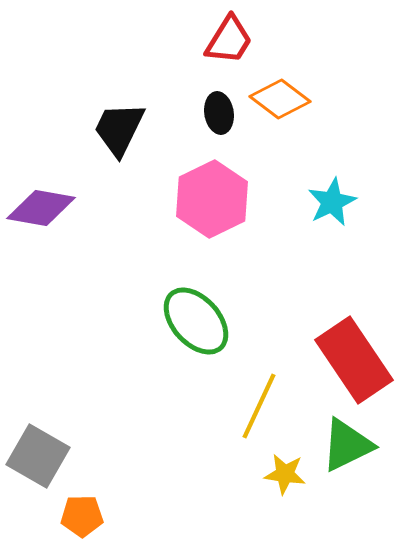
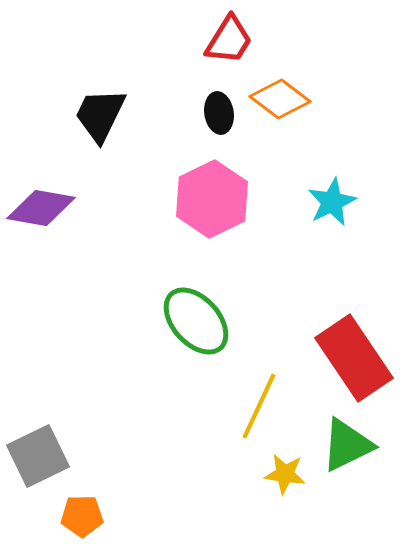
black trapezoid: moved 19 px left, 14 px up
red rectangle: moved 2 px up
gray square: rotated 34 degrees clockwise
